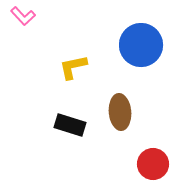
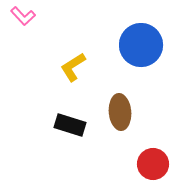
yellow L-shape: rotated 20 degrees counterclockwise
